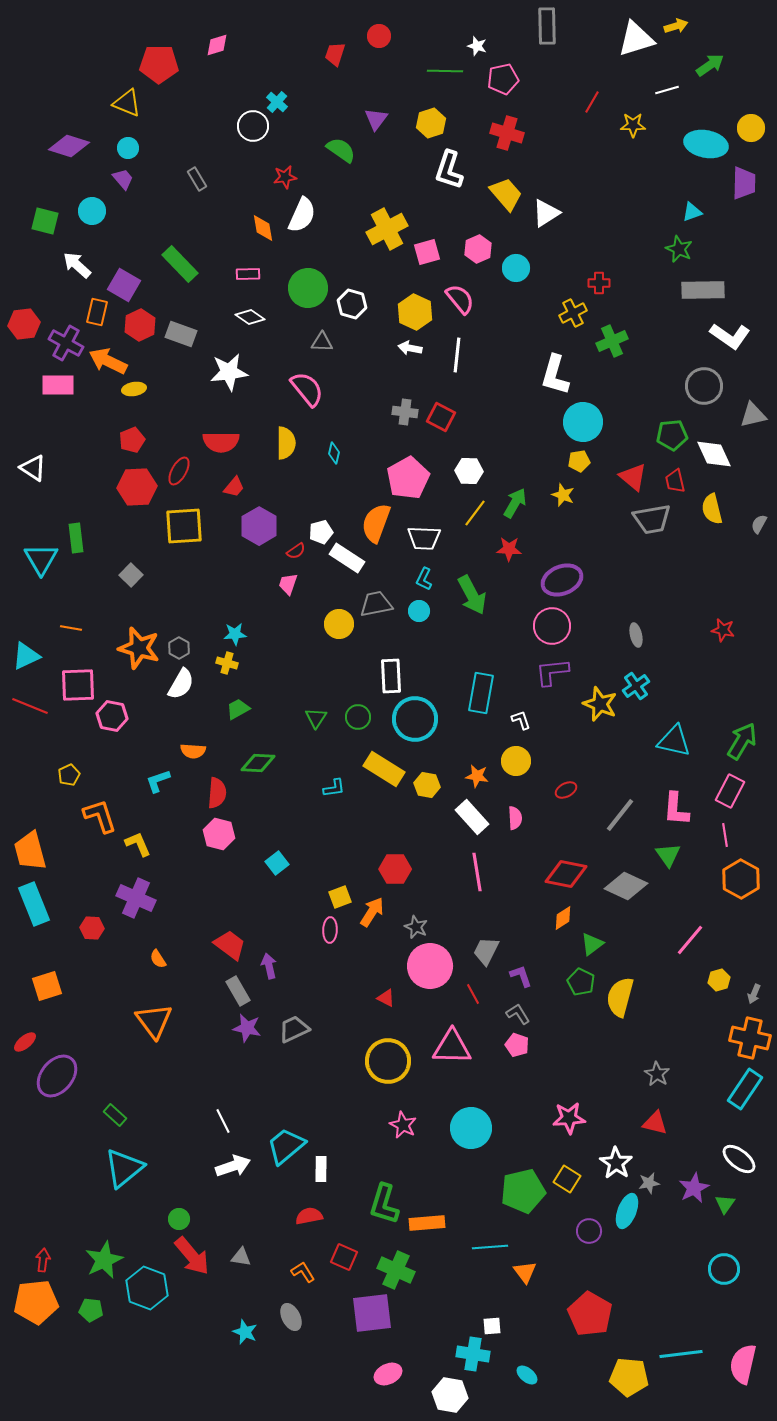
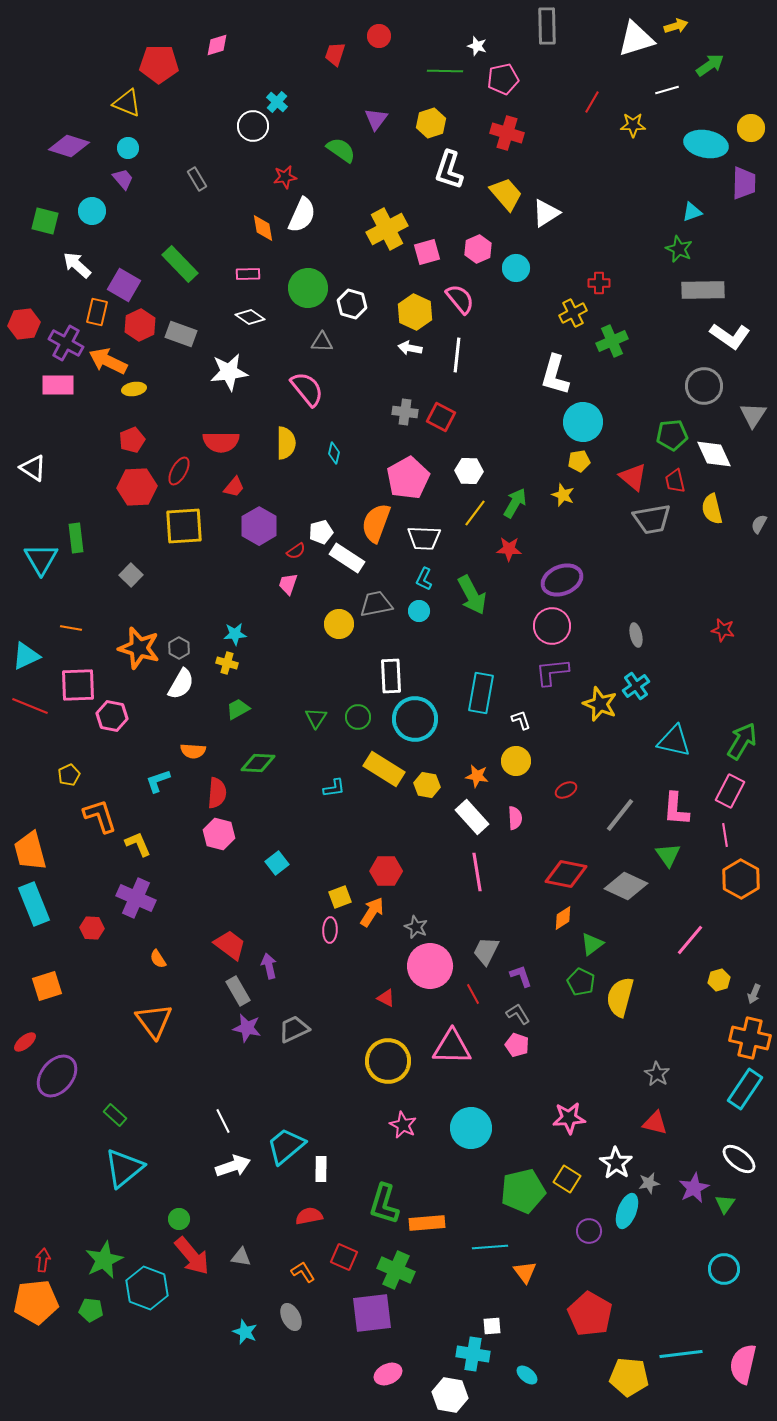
gray triangle at (753, 415): rotated 44 degrees counterclockwise
red hexagon at (395, 869): moved 9 px left, 2 px down
